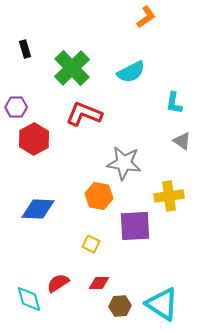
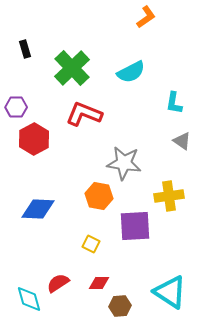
cyan triangle: moved 8 px right, 12 px up
